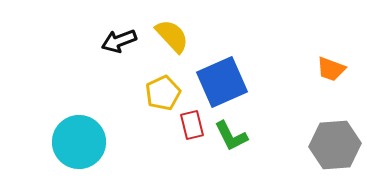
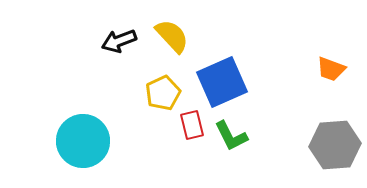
cyan circle: moved 4 px right, 1 px up
